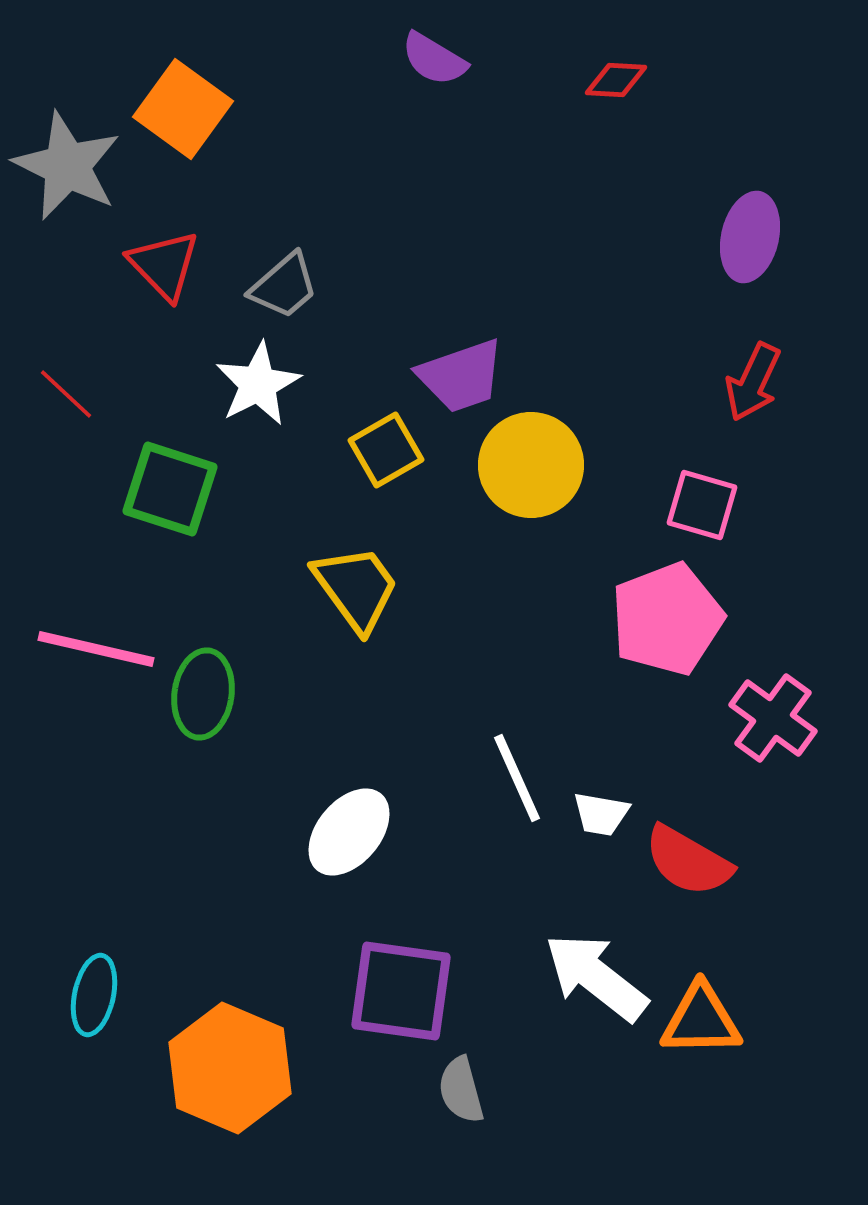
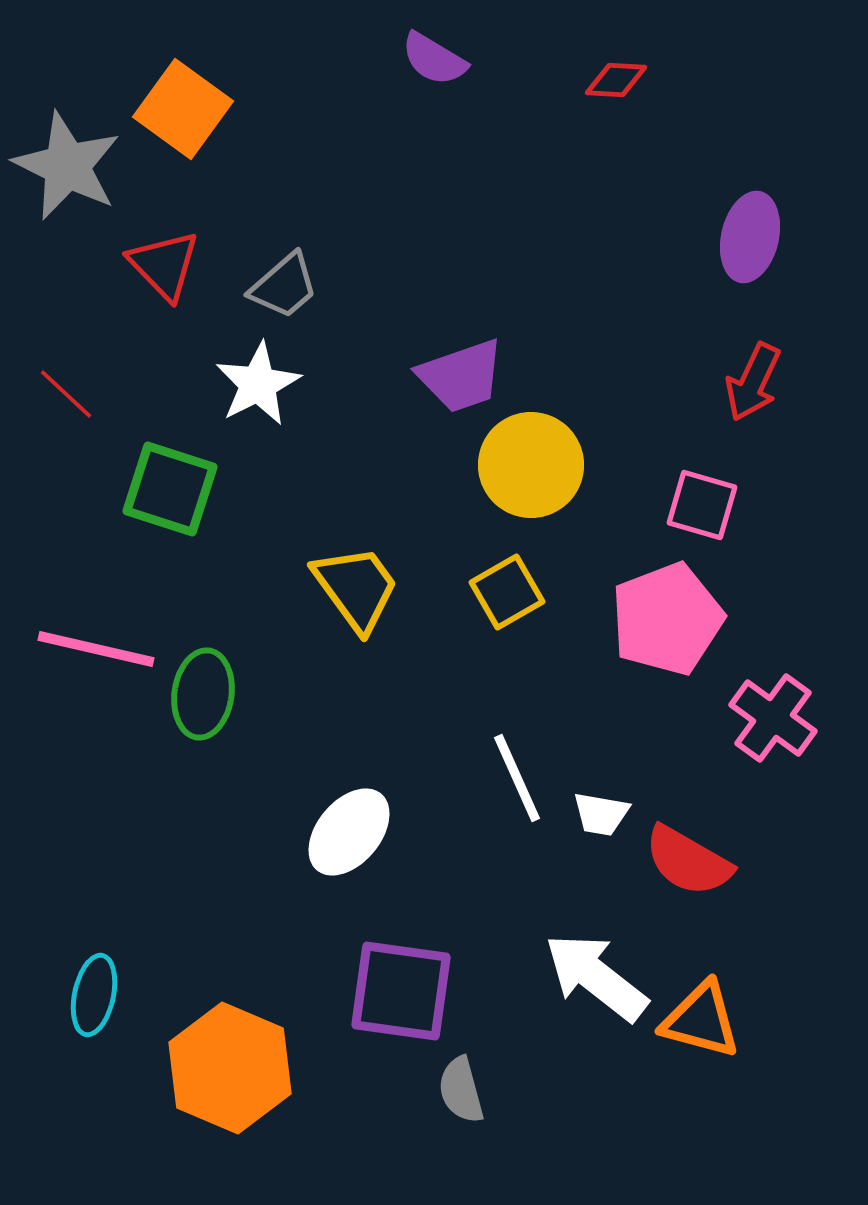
yellow square: moved 121 px right, 142 px down
orange triangle: rotated 16 degrees clockwise
